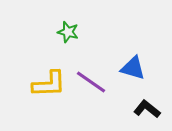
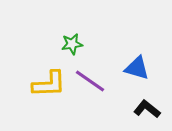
green star: moved 4 px right, 12 px down; rotated 25 degrees counterclockwise
blue triangle: moved 4 px right
purple line: moved 1 px left, 1 px up
